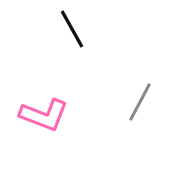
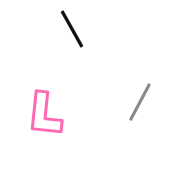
pink L-shape: rotated 75 degrees clockwise
